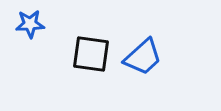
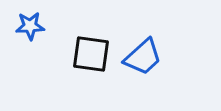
blue star: moved 2 px down
